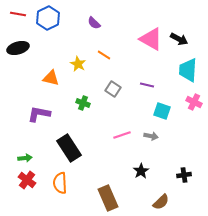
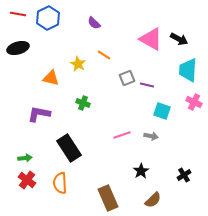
gray square: moved 14 px right, 11 px up; rotated 35 degrees clockwise
black cross: rotated 24 degrees counterclockwise
brown semicircle: moved 8 px left, 2 px up
